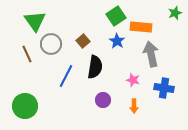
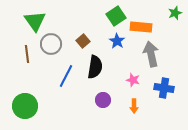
brown line: rotated 18 degrees clockwise
